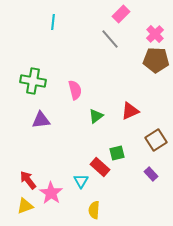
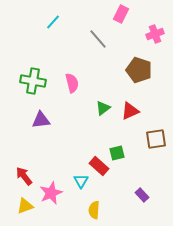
pink rectangle: rotated 18 degrees counterclockwise
cyan line: rotated 35 degrees clockwise
pink cross: rotated 24 degrees clockwise
gray line: moved 12 px left
brown pentagon: moved 17 px left, 10 px down; rotated 15 degrees clockwise
pink semicircle: moved 3 px left, 7 px up
green triangle: moved 7 px right, 8 px up
brown square: moved 1 px up; rotated 25 degrees clockwise
red rectangle: moved 1 px left, 1 px up
purple rectangle: moved 9 px left, 21 px down
red arrow: moved 4 px left, 4 px up
pink star: rotated 15 degrees clockwise
